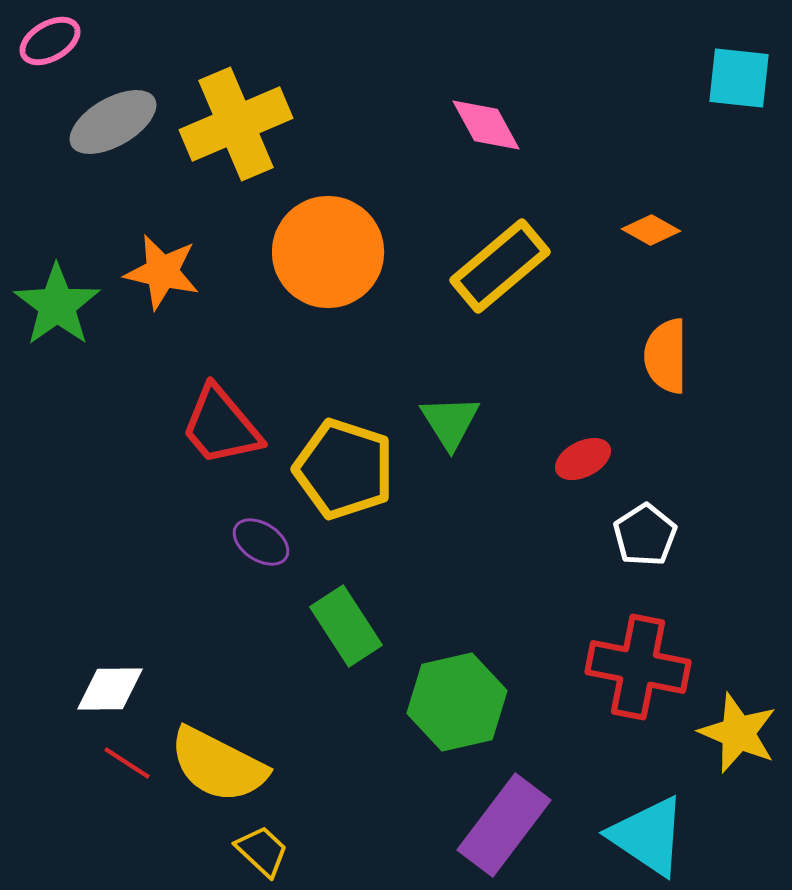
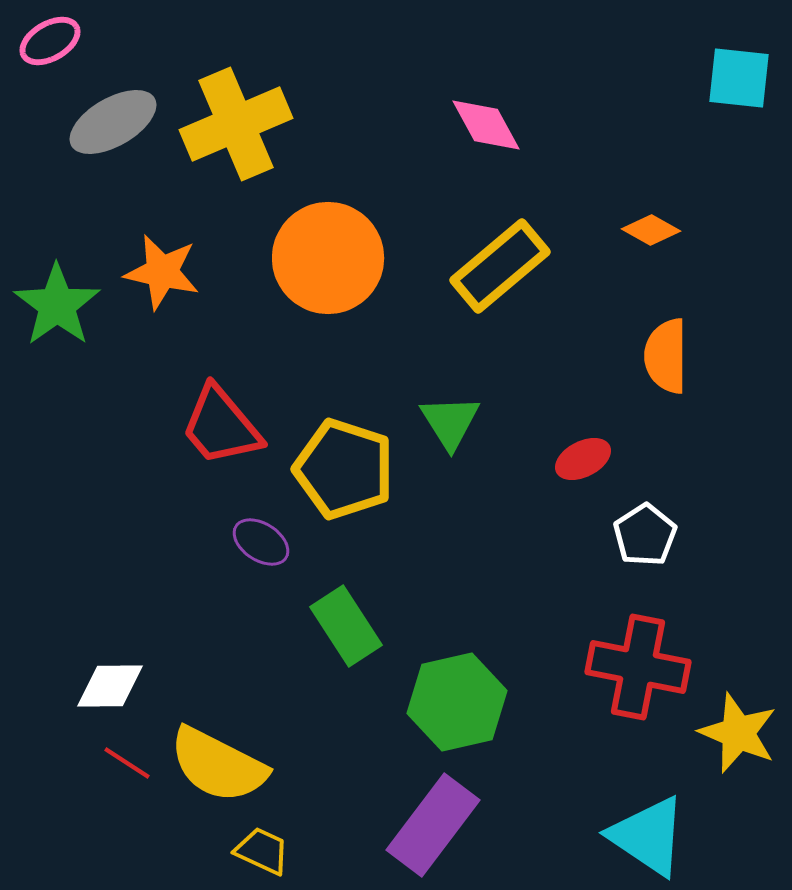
orange circle: moved 6 px down
white diamond: moved 3 px up
purple rectangle: moved 71 px left
yellow trapezoid: rotated 18 degrees counterclockwise
